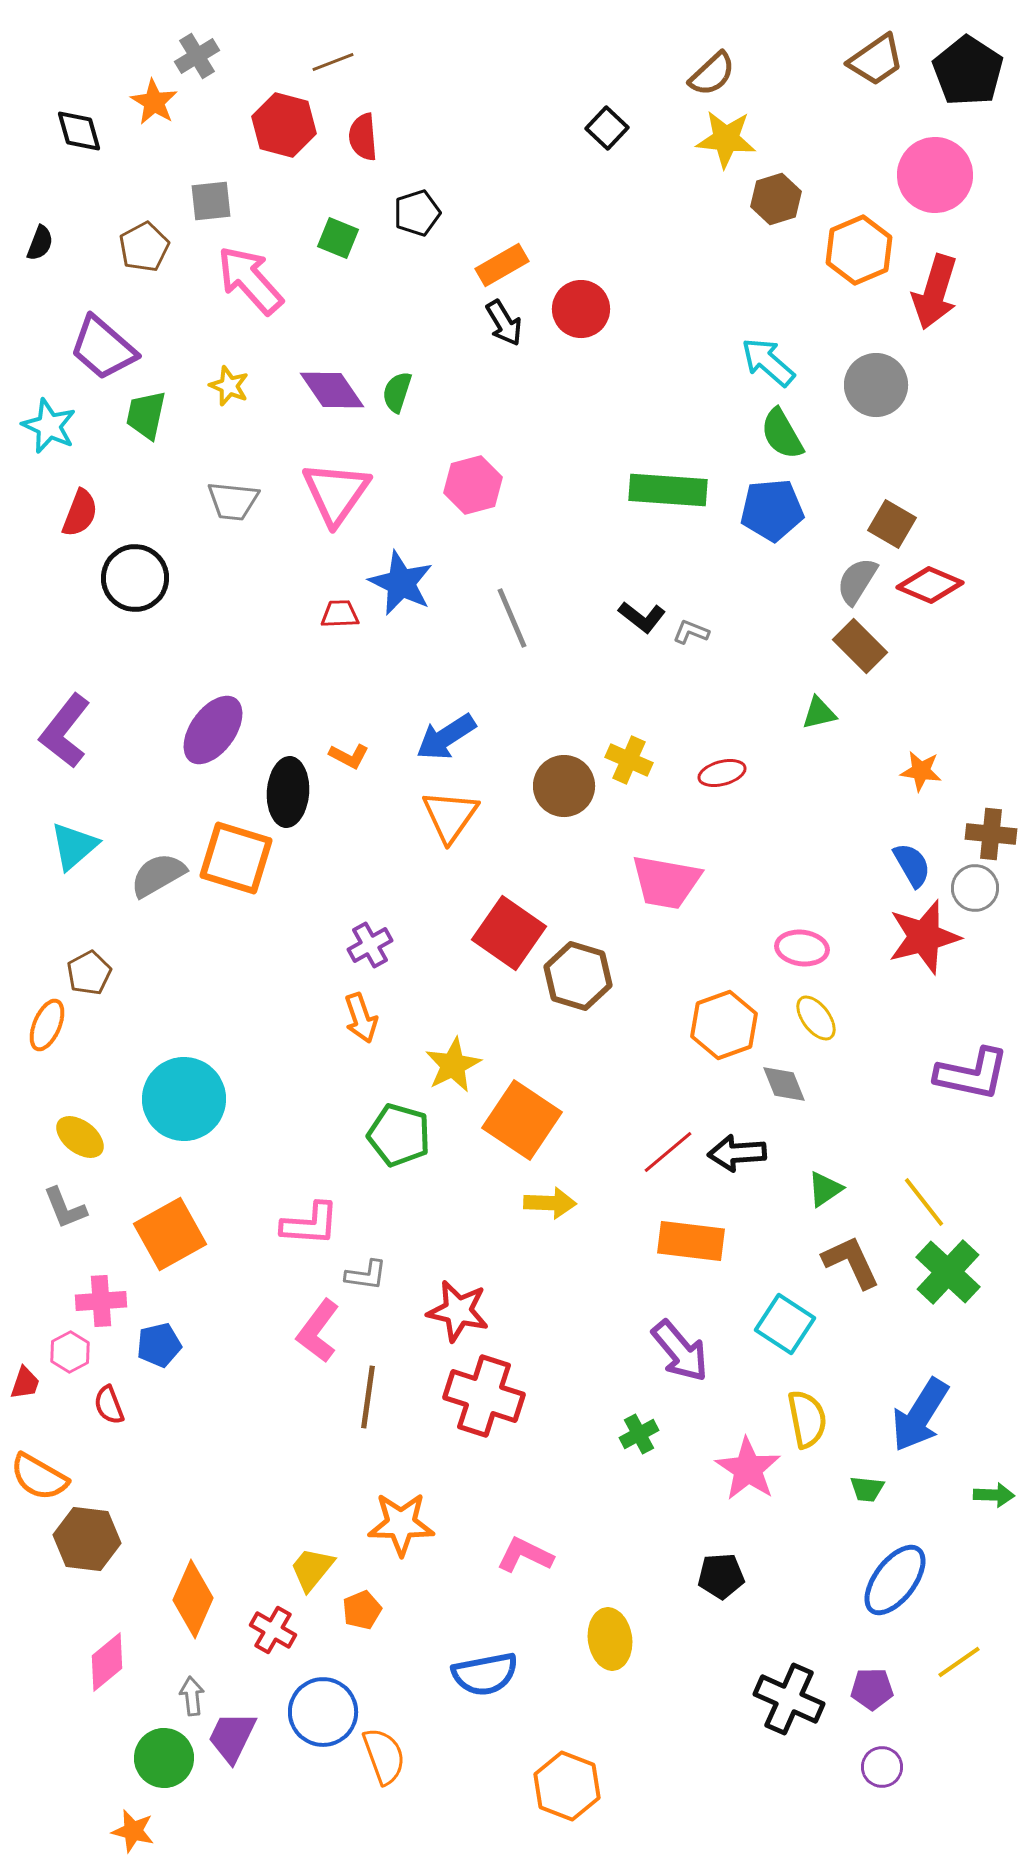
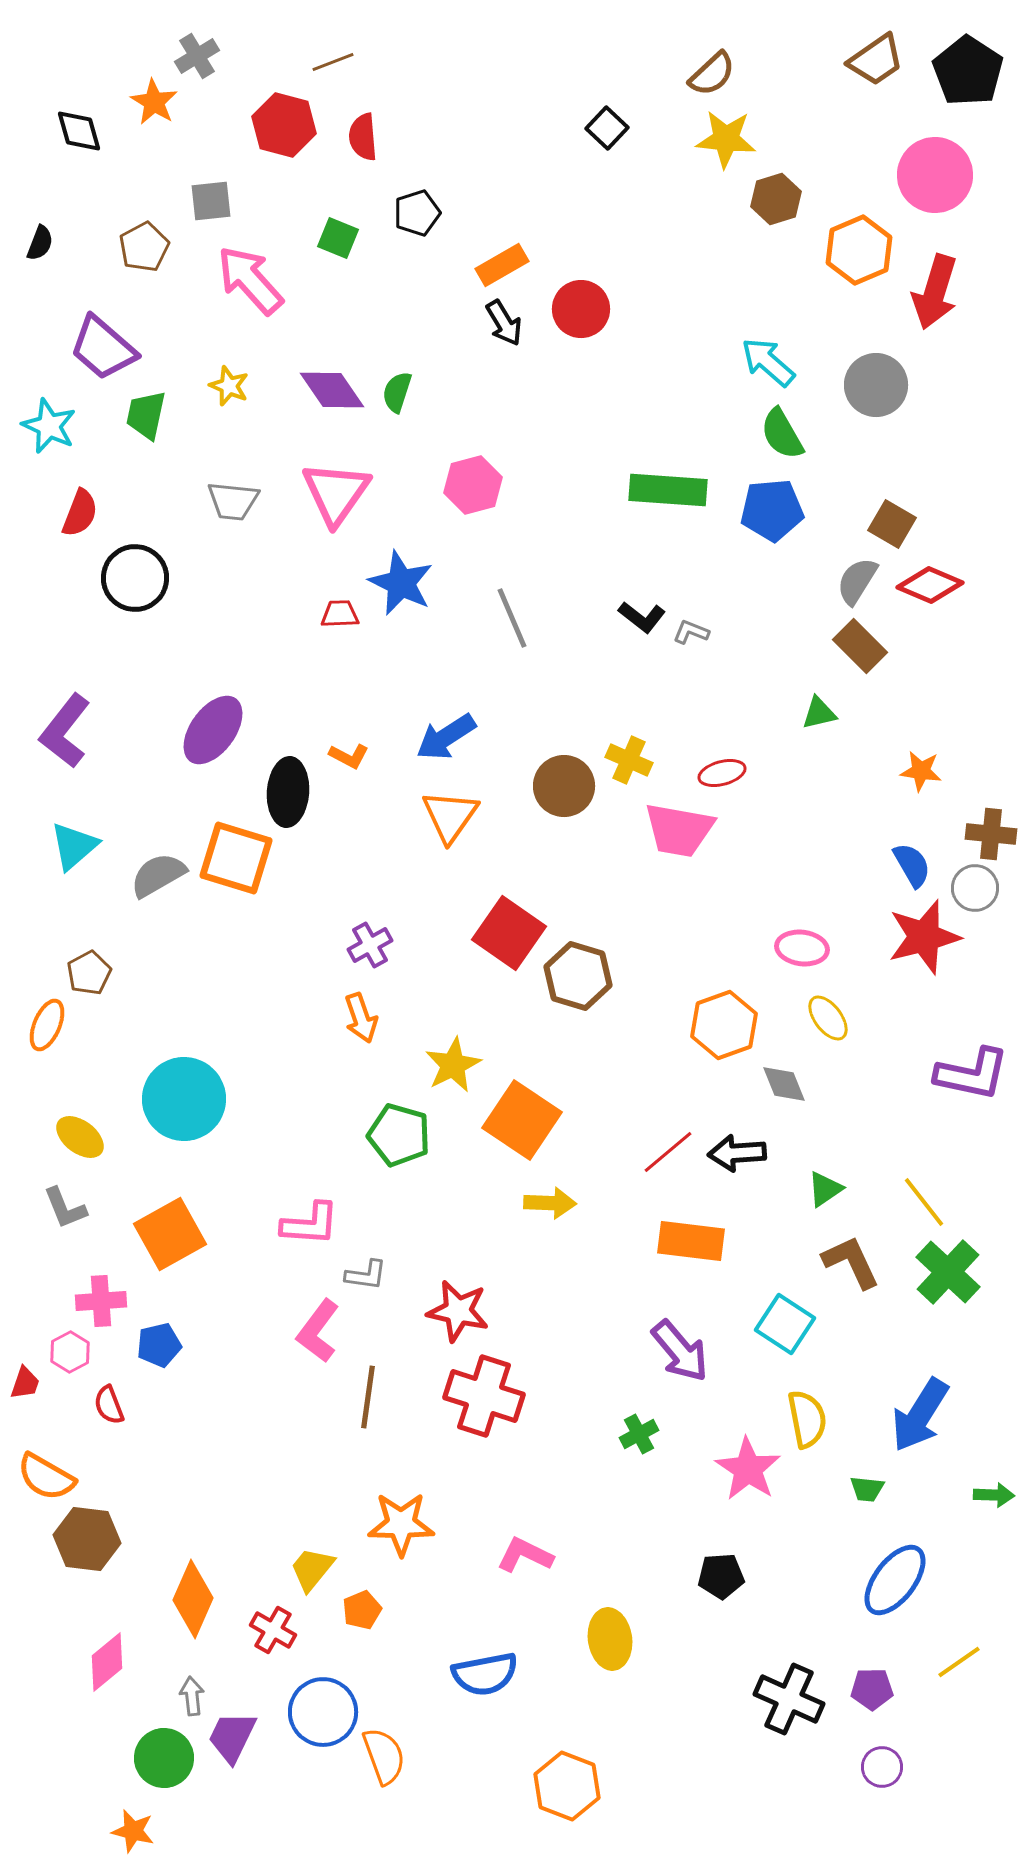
pink trapezoid at (666, 882): moved 13 px right, 52 px up
yellow ellipse at (816, 1018): moved 12 px right
orange semicircle at (39, 1477): moved 7 px right
